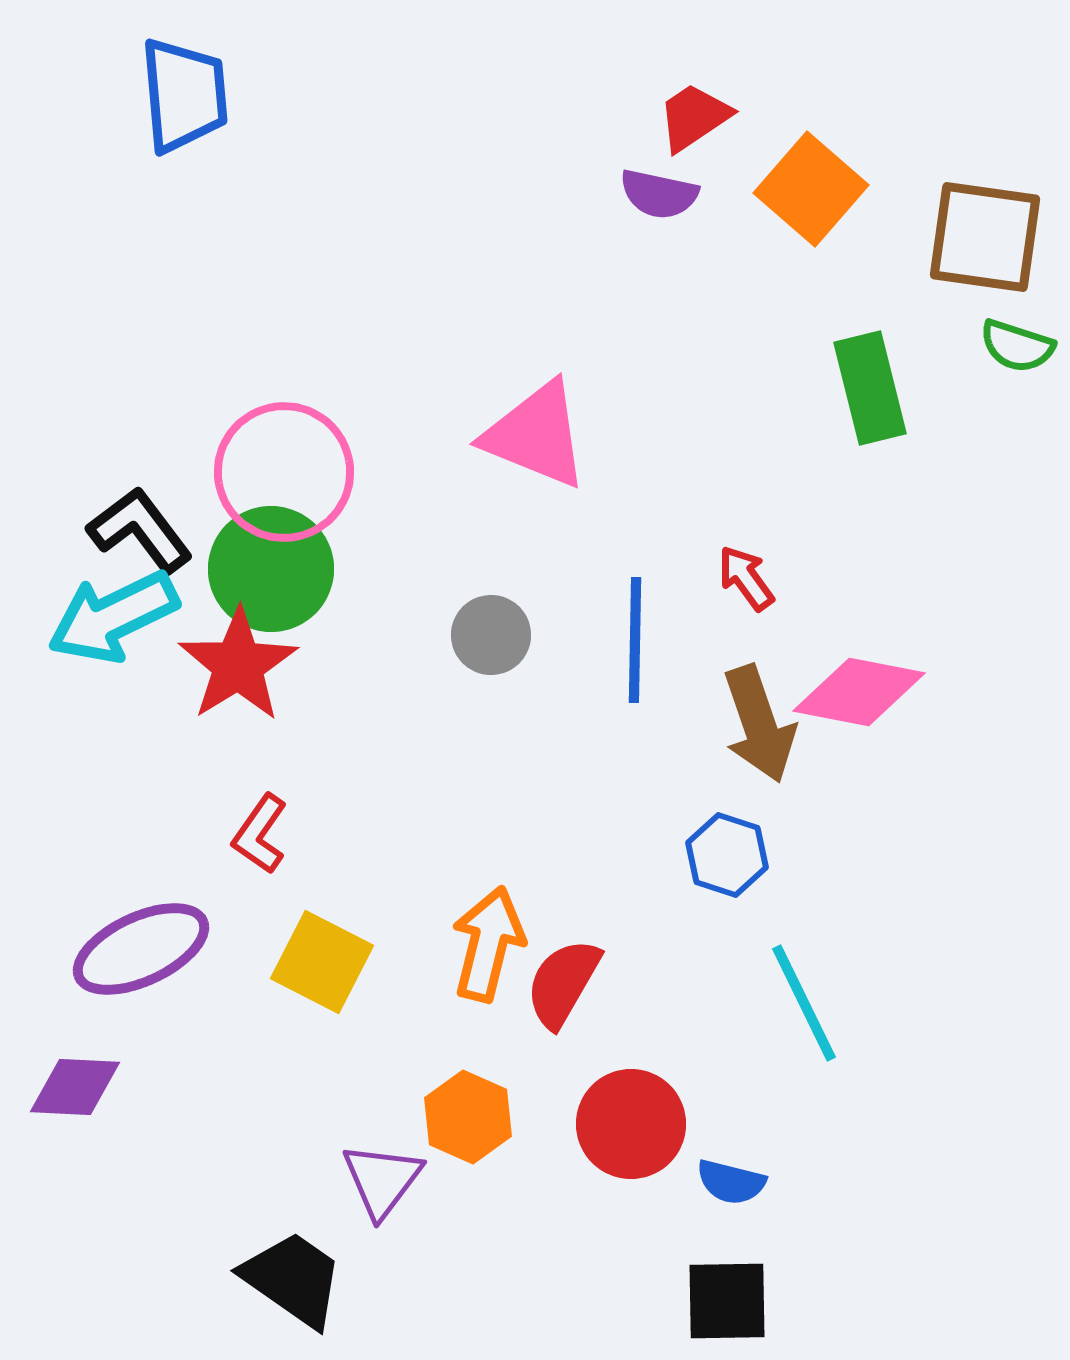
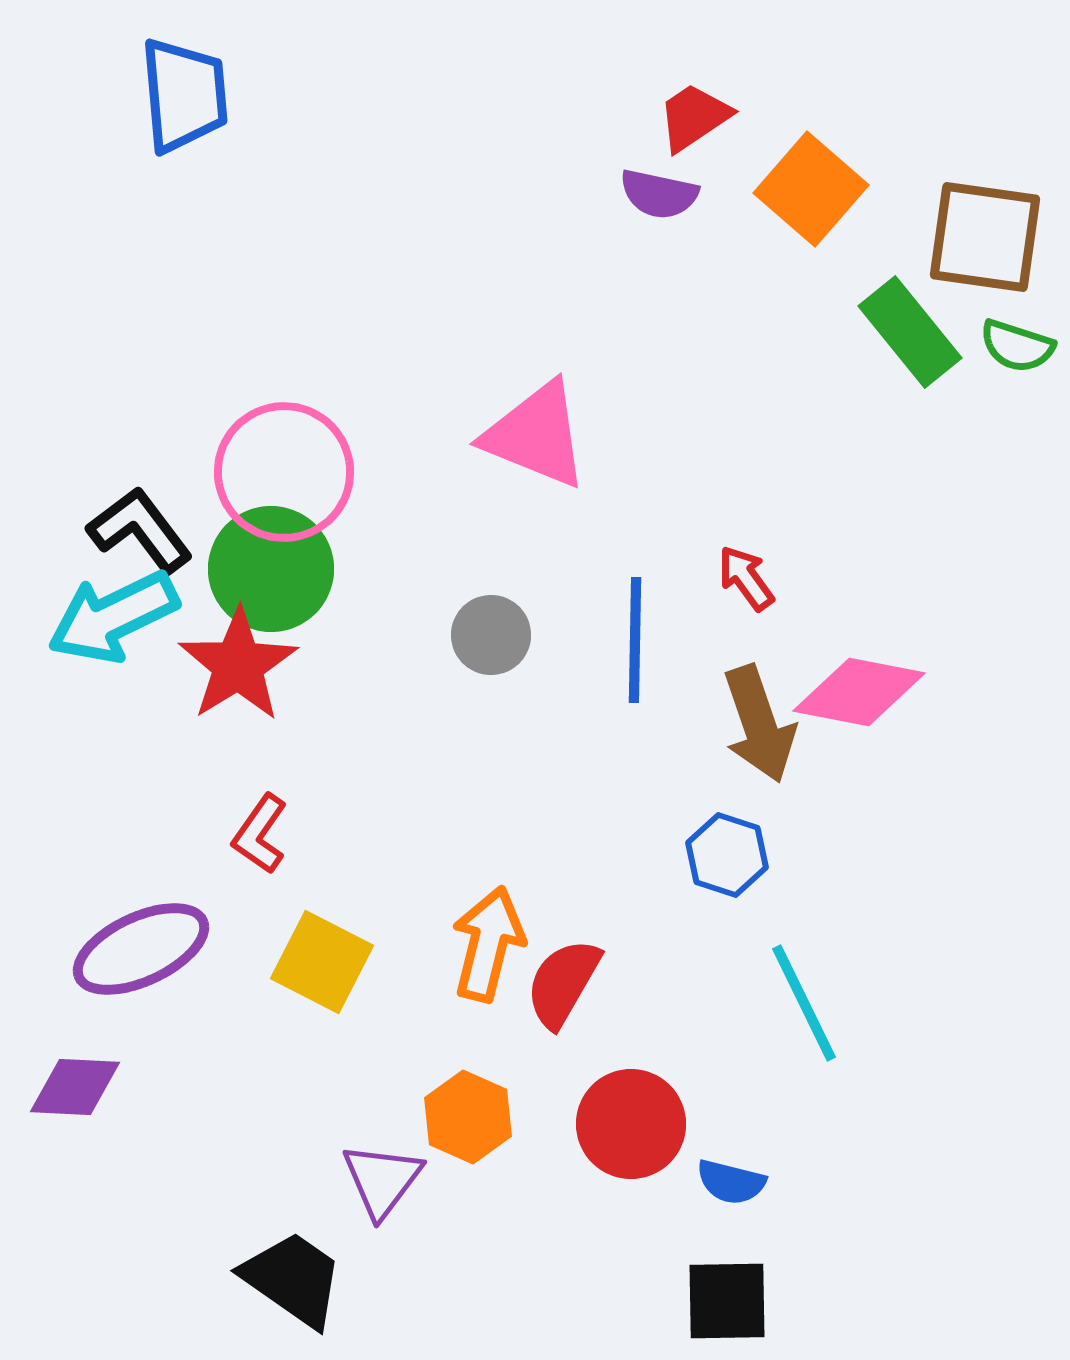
green rectangle: moved 40 px right, 56 px up; rotated 25 degrees counterclockwise
